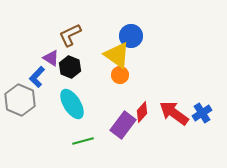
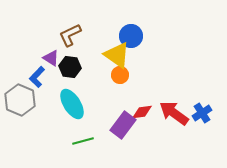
black hexagon: rotated 15 degrees counterclockwise
red diamond: rotated 40 degrees clockwise
